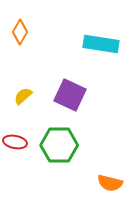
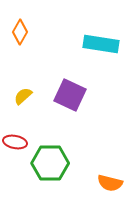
green hexagon: moved 9 px left, 18 px down
